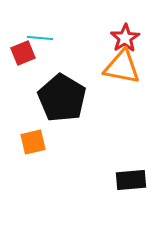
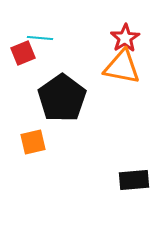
black pentagon: rotated 6 degrees clockwise
black rectangle: moved 3 px right
